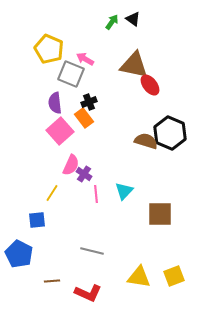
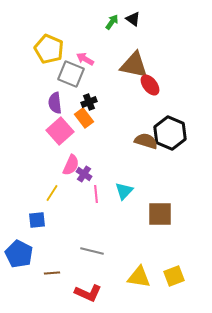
brown line: moved 8 px up
